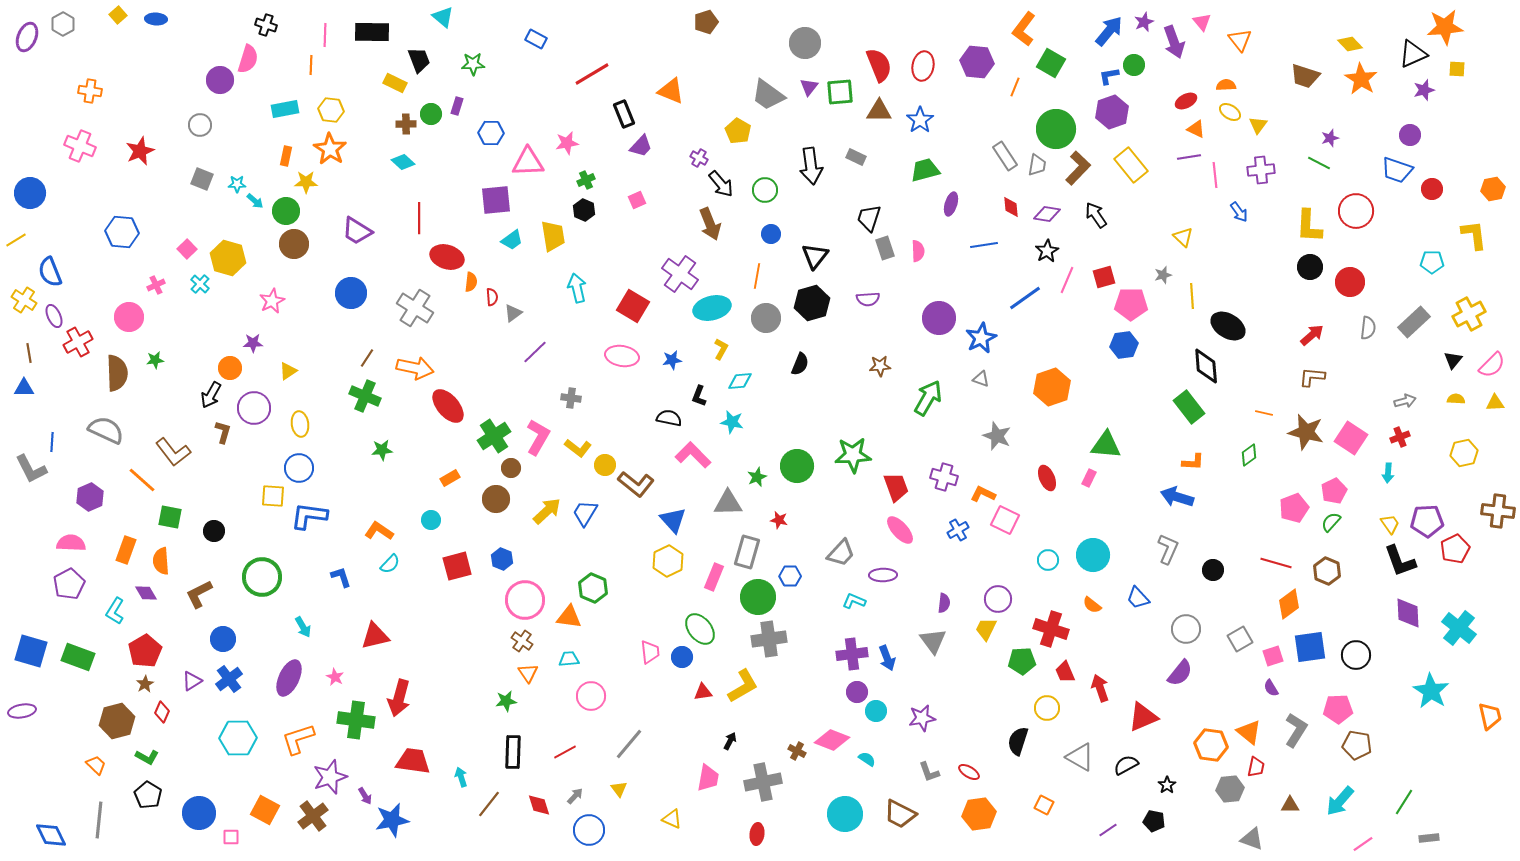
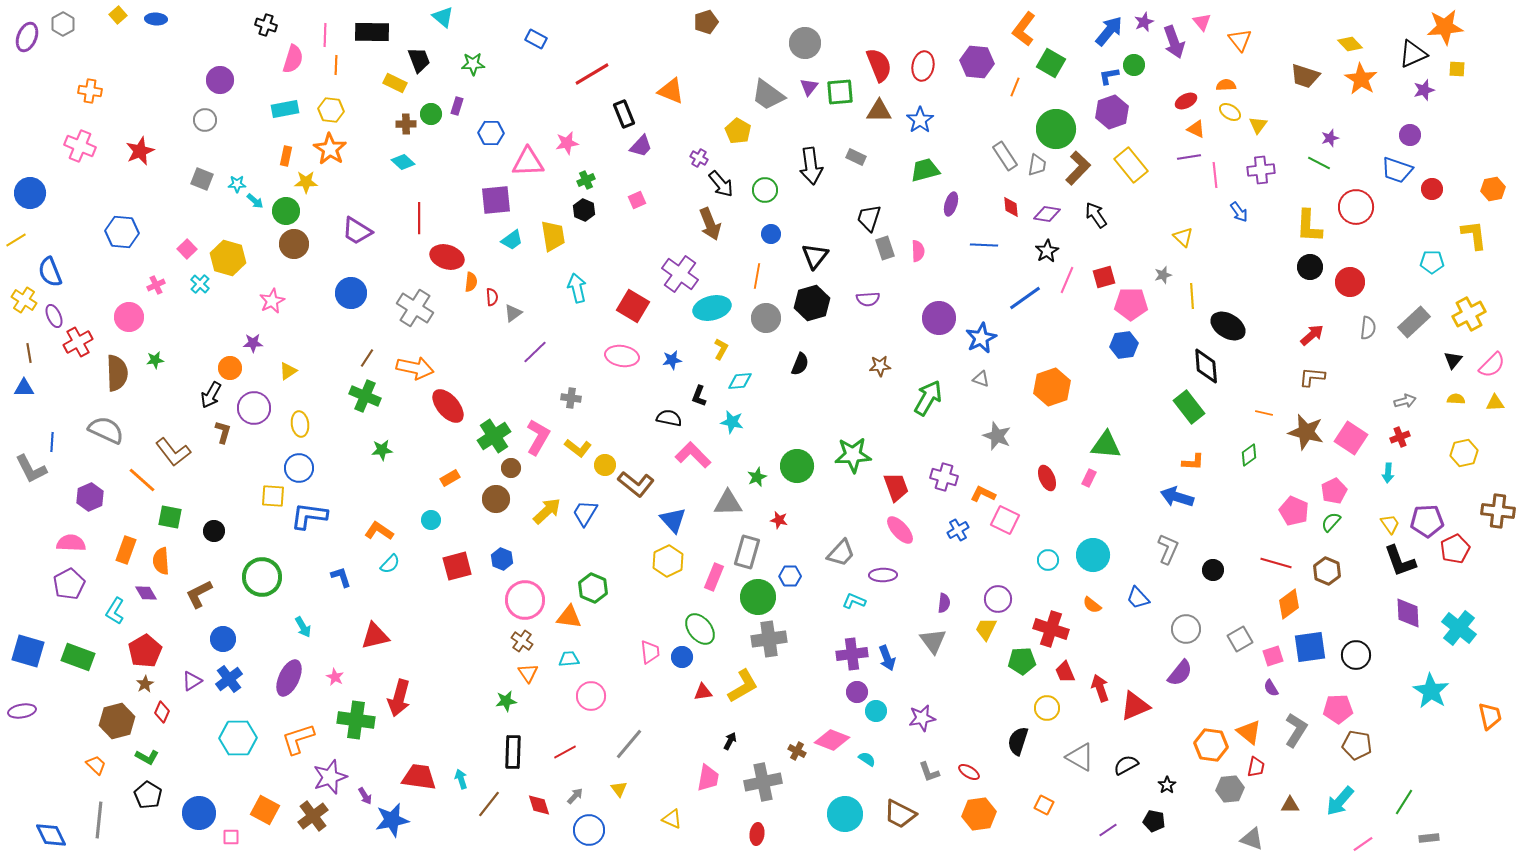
pink semicircle at (248, 59): moved 45 px right
orange line at (311, 65): moved 25 px right
gray circle at (200, 125): moved 5 px right, 5 px up
red circle at (1356, 211): moved 4 px up
blue line at (984, 245): rotated 12 degrees clockwise
pink pentagon at (1294, 508): moved 3 px down; rotated 28 degrees counterclockwise
blue square at (31, 651): moved 3 px left
red triangle at (1143, 717): moved 8 px left, 11 px up
red trapezoid at (413, 761): moved 6 px right, 16 px down
cyan arrow at (461, 777): moved 2 px down
